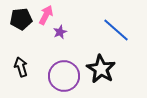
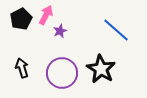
black pentagon: rotated 20 degrees counterclockwise
purple star: moved 1 px up
black arrow: moved 1 px right, 1 px down
purple circle: moved 2 px left, 3 px up
